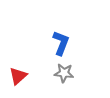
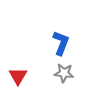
red triangle: rotated 18 degrees counterclockwise
